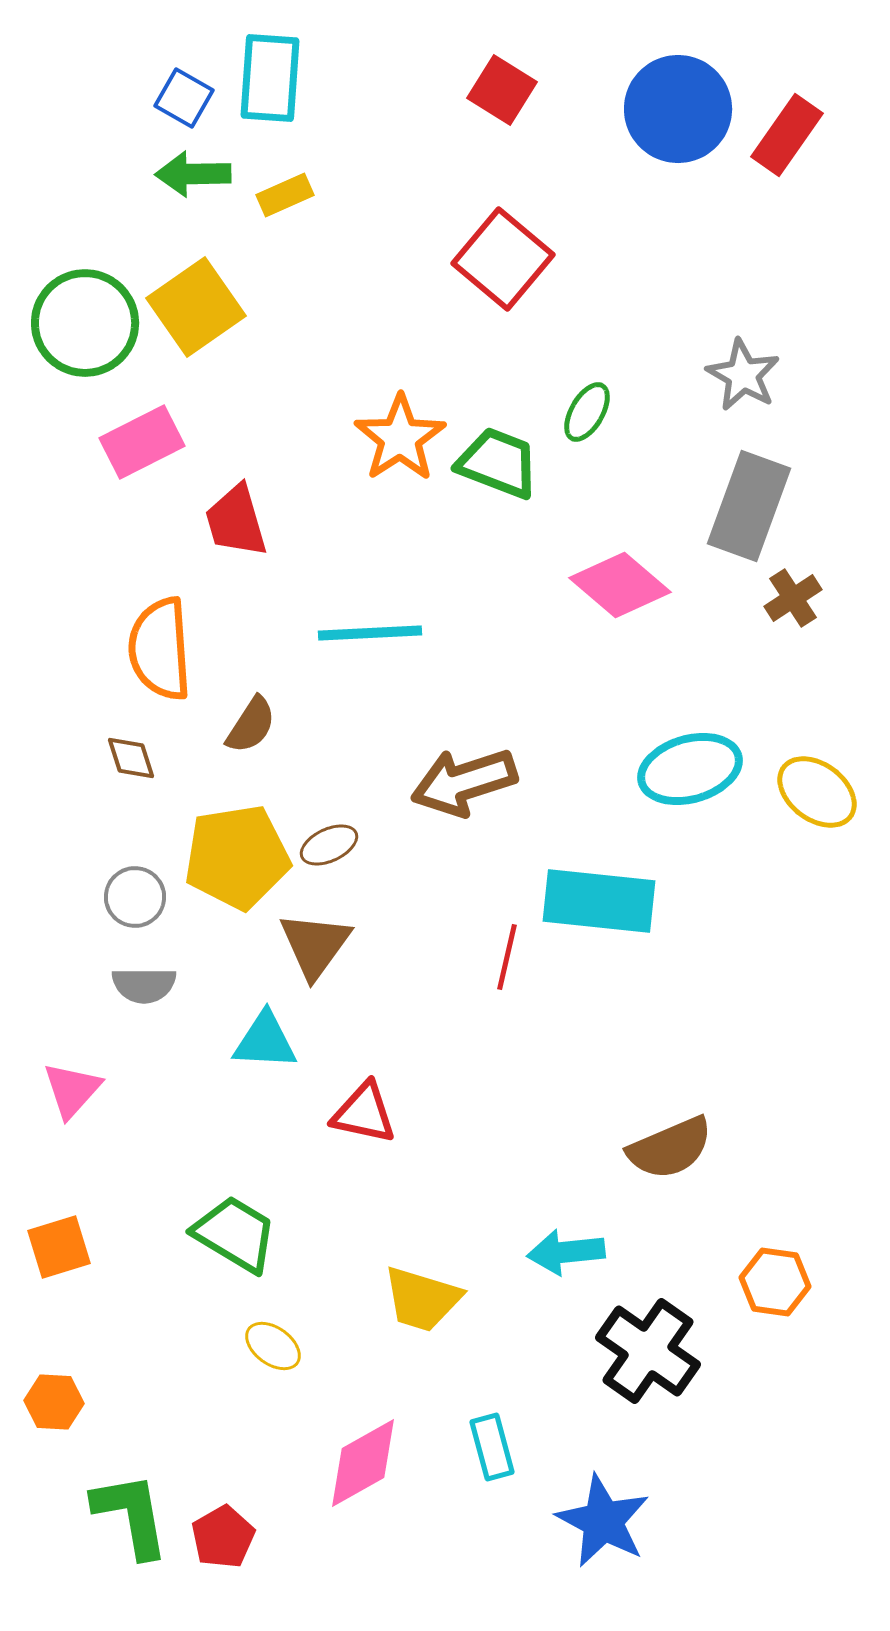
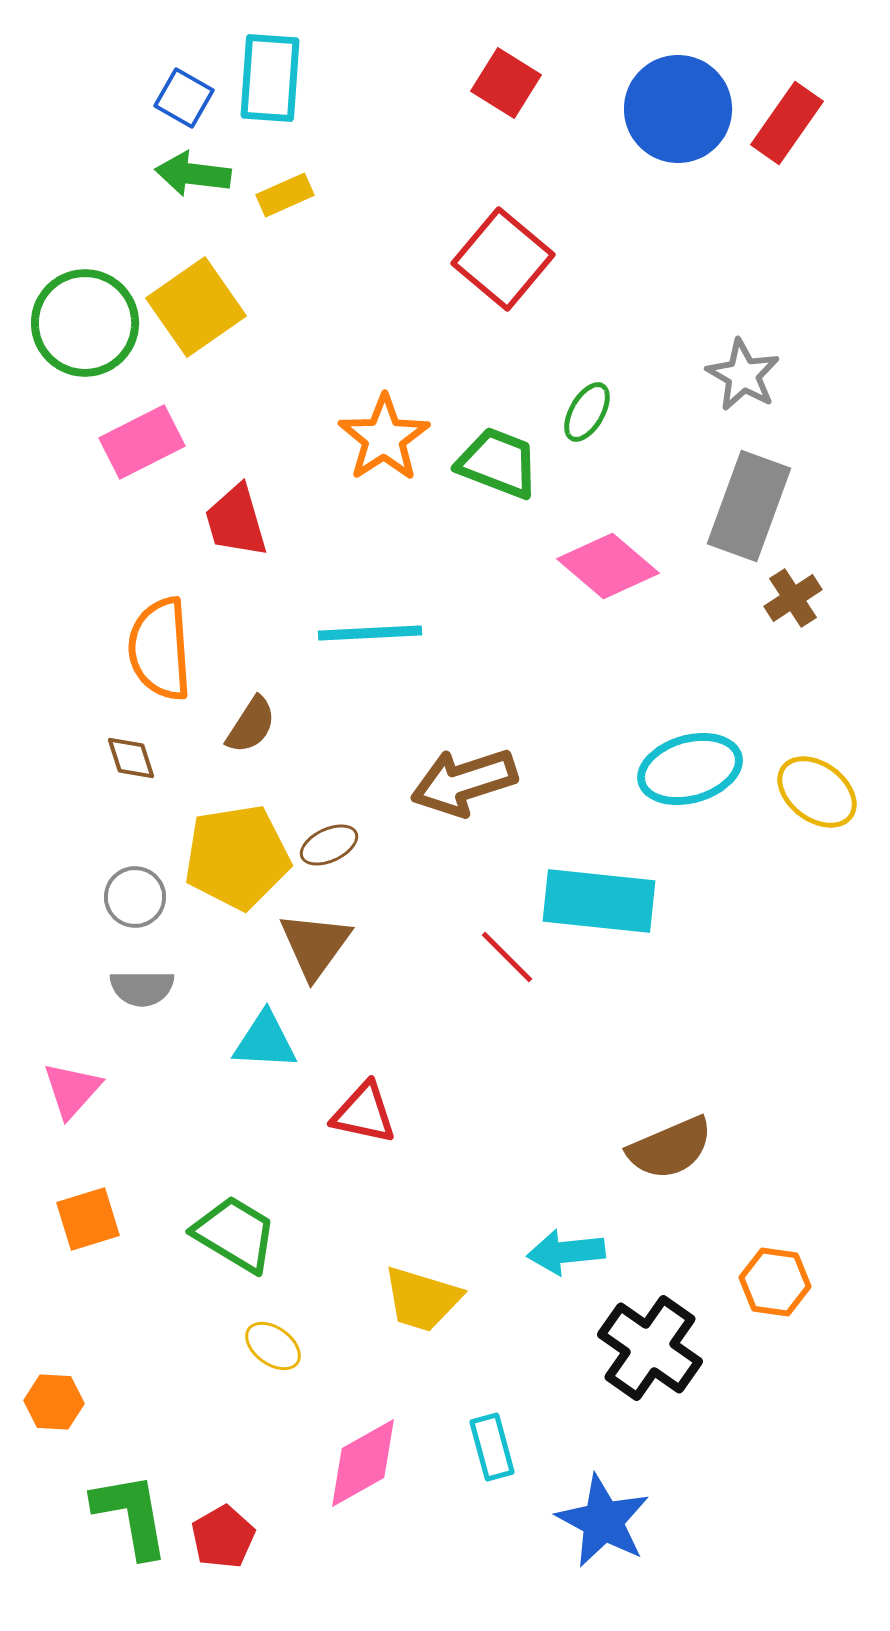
red square at (502, 90): moved 4 px right, 7 px up
red rectangle at (787, 135): moved 12 px up
green arrow at (193, 174): rotated 8 degrees clockwise
orange star at (400, 438): moved 16 px left
pink diamond at (620, 585): moved 12 px left, 19 px up
red line at (507, 957): rotated 58 degrees counterclockwise
gray semicircle at (144, 985): moved 2 px left, 3 px down
orange square at (59, 1247): moved 29 px right, 28 px up
black cross at (648, 1351): moved 2 px right, 3 px up
